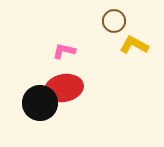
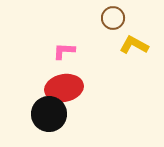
brown circle: moved 1 px left, 3 px up
pink L-shape: rotated 10 degrees counterclockwise
black circle: moved 9 px right, 11 px down
